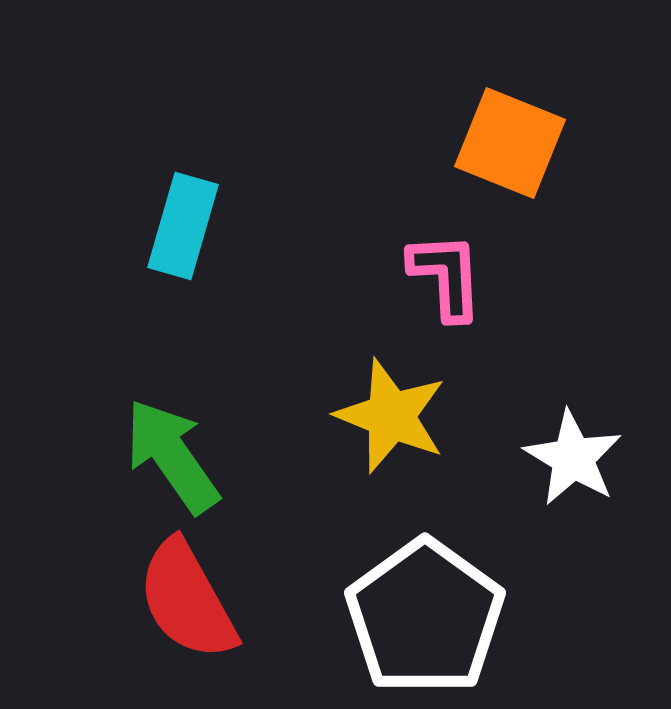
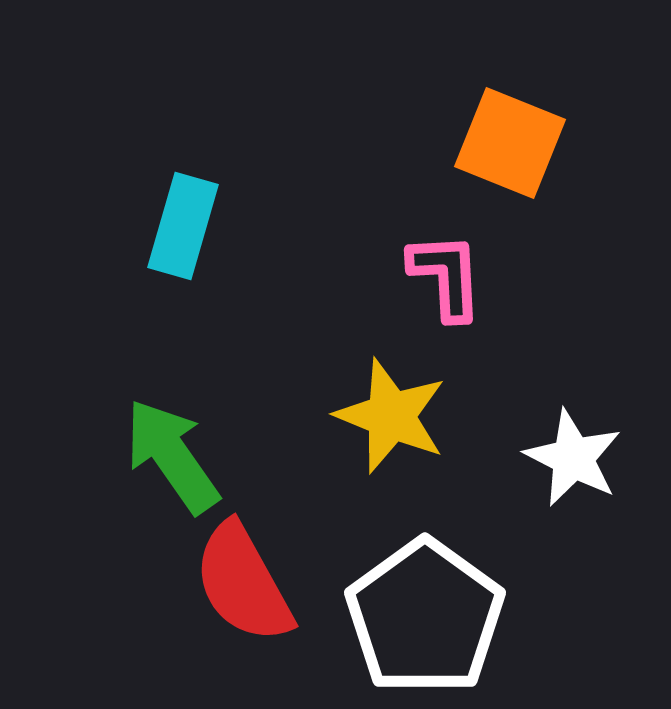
white star: rotated 4 degrees counterclockwise
red semicircle: moved 56 px right, 17 px up
